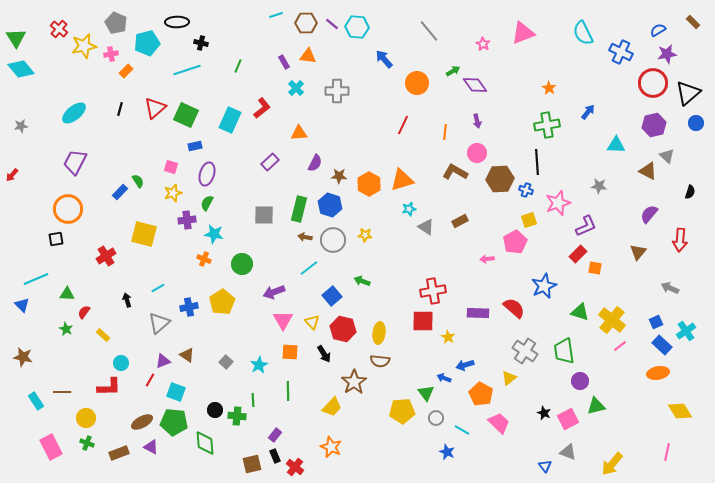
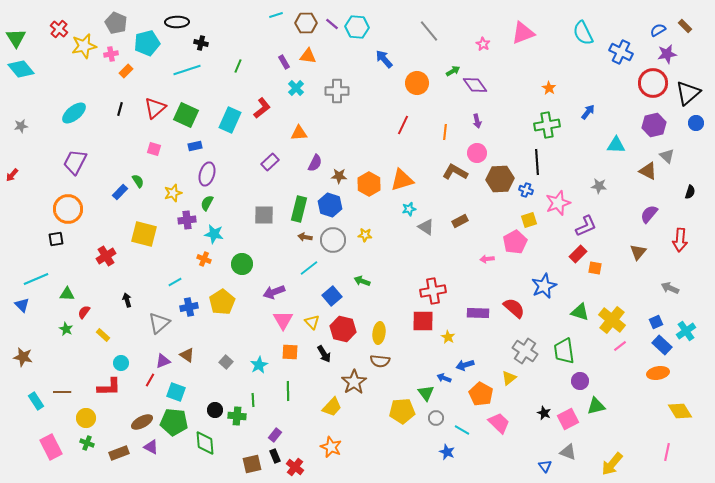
brown rectangle at (693, 22): moved 8 px left, 4 px down
pink square at (171, 167): moved 17 px left, 18 px up
cyan line at (158, 288): moved 17 px right, 6 px up
